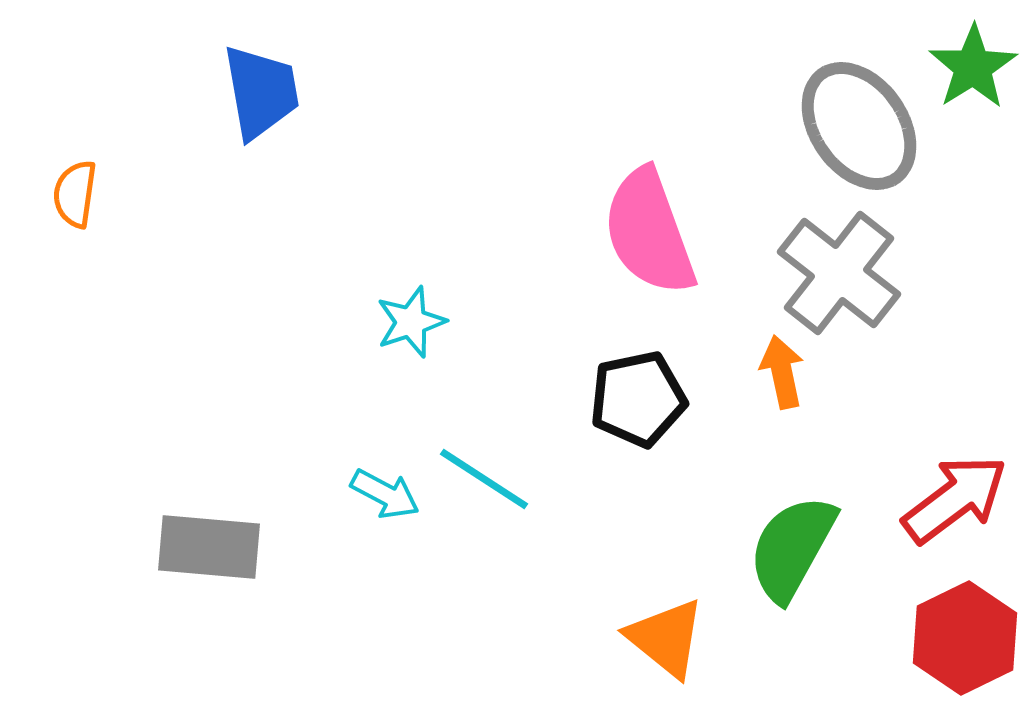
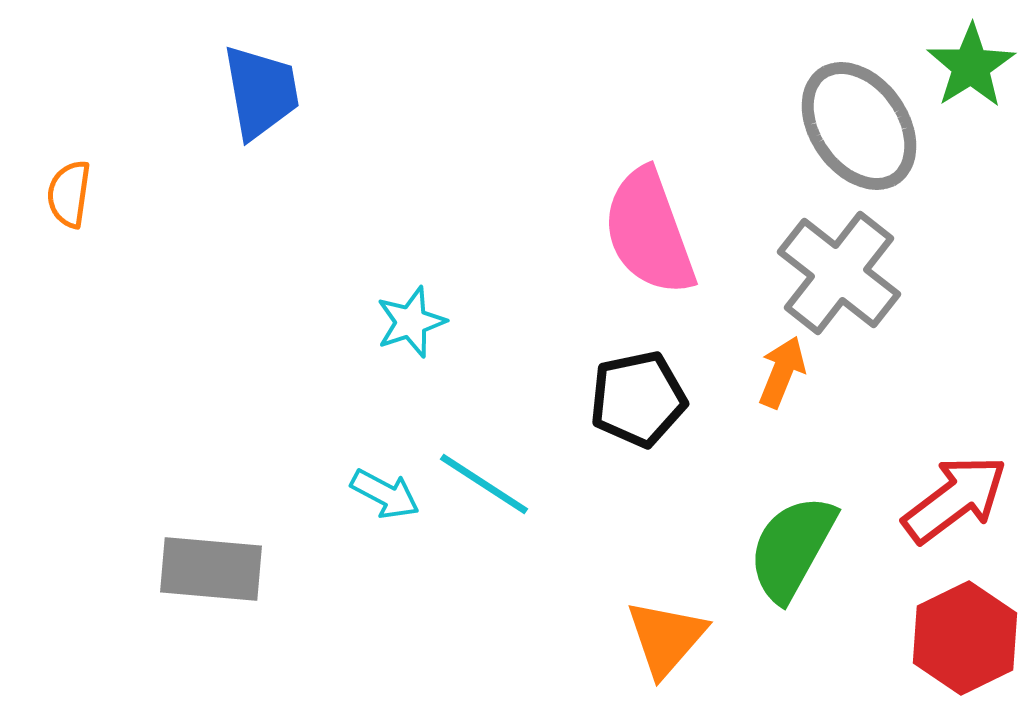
green star: moved 2 px left, 1 px up
orange semicircle: moved 6 px left
orange arrow: rotated 34 degrees clockwise
cyan line: moved 5 px down
gray rectangle: moved 2 px right, 22 px down
orange triangle: rotated 32 degrees clockwise
